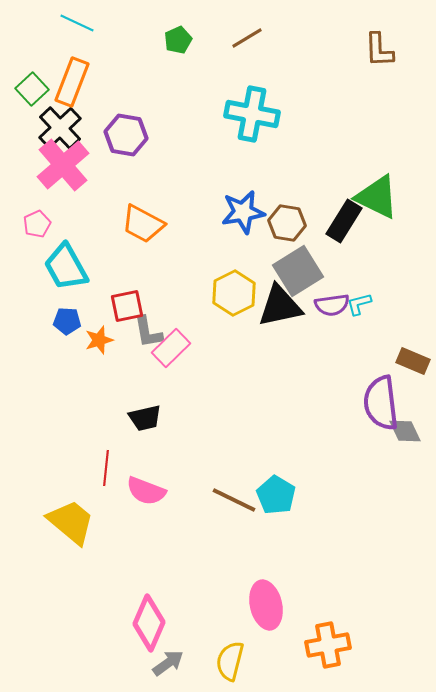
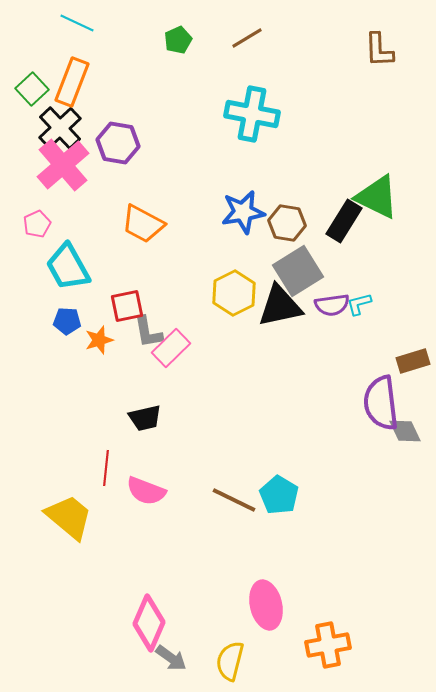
purple hexagon at (126, 135): moved 8 px left, 8 px down
cyan trapezoid at (66, 267): moved 2 px right
brown rectangle at (413, 361): rotated 40 degrees counterclockwise
cyan pentagon at (276, 495): moved 3 px right
yellow trapezoid at (71, 522): moved 2 px left, 5 px up
gray arrow at (168, 663): moved 3 px right, 5 px up; rotated 72 degrees clockwise
